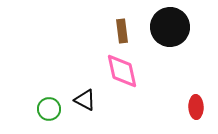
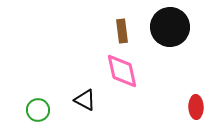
green circle: moved 11 px left, 1 px down
